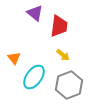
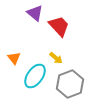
red trapezoid: rotated 50 degrees counterclockwise
yellow arrow: moved 7 px left, 3 px down
cyan ellipse: moved 1 px right, 1 px up
gray hexagon: moved 1 px right, 1 px up
